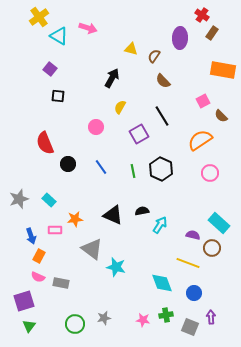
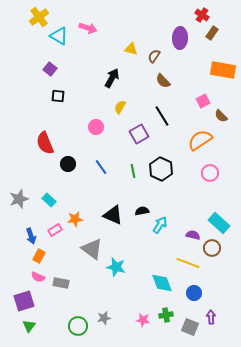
pink rectangle at (55, 230): rotated 32 degrees counterclockwise
green circle at (75, 324): moved 3 px right, 2 px down
